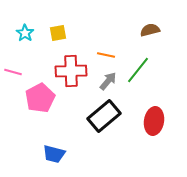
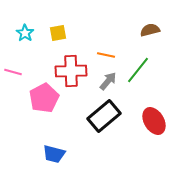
pink pentagon: moved 4 px right
red ellipse: rotated 40 degrees counterclockwise
